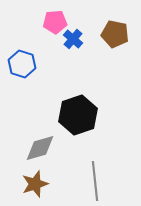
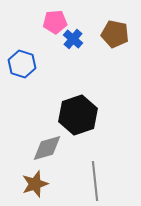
gray diamond: moved 7 px right
